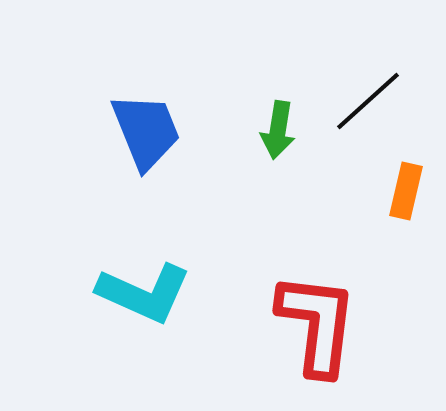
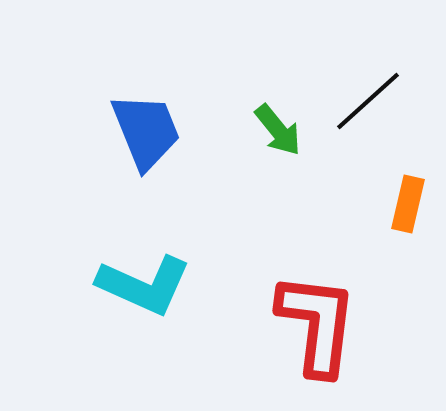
green arrow: rotated 48 degrees counterclockwise
orange rectangle: moved 2 px right, 13 px down
cyan L-shape: moved 8 px up
